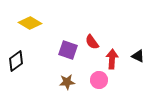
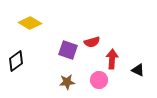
red semicircle: rotated 70 degrees counterclockwise
black triangle: moved 14 px down
